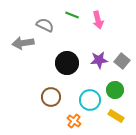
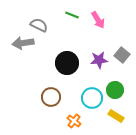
pink arrow: rotated 18 degrees counterclockwise
gray semicircle: moved 6 px left
gray square: moved 6 px up
cyan circle: moved 2 px right, 2 px up
